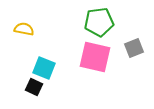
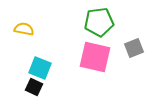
cyan square: moved 4 px left
